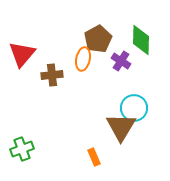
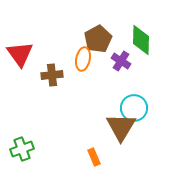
red triangle: moved 2 px left; rotated 16 degrees counterclockwise
